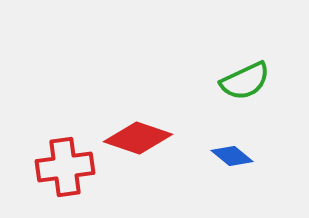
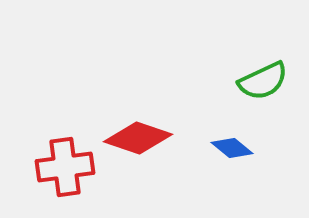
green semicircle: moved 18 px right
blue diamond: moved 8 px up
